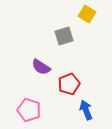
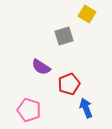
blue arrow: moved 2 px up
